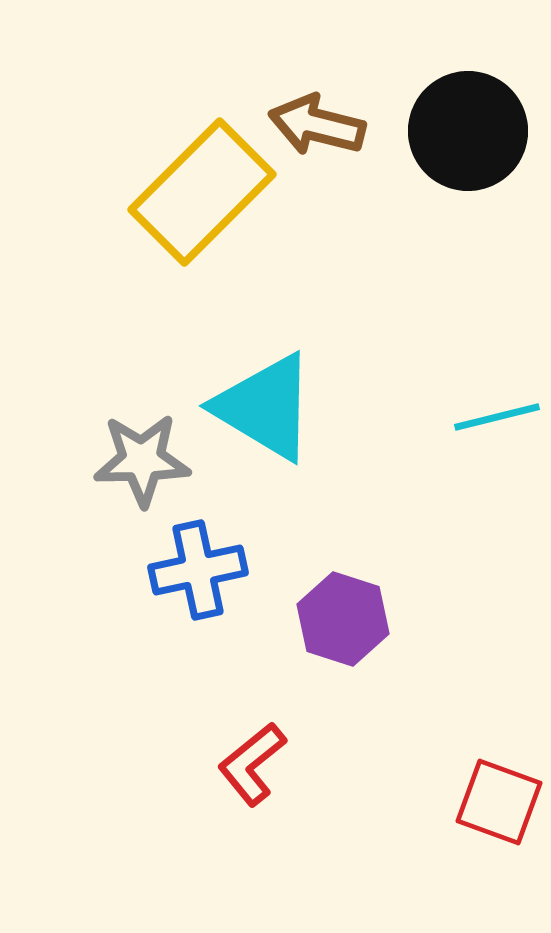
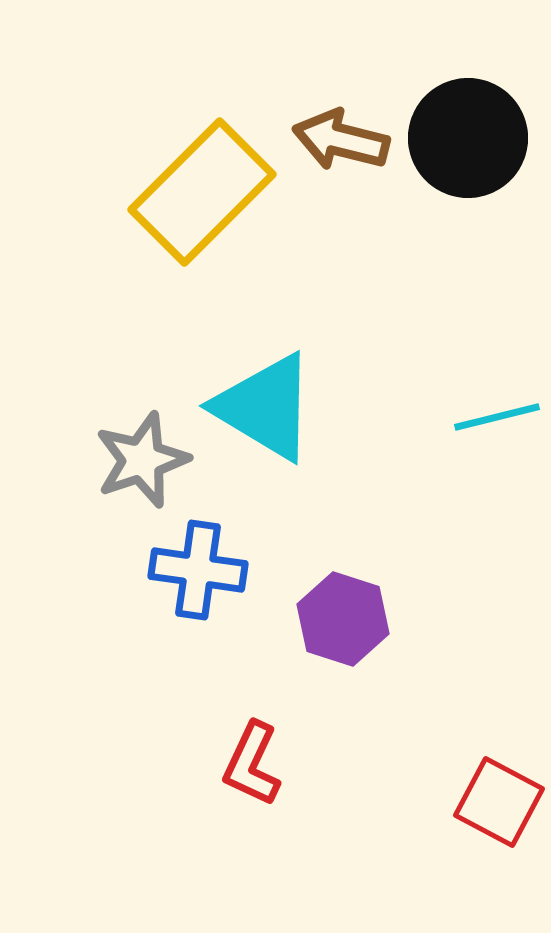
brown arrow: moved 24 px right, 15 px down
black circle: moved 7 px down
gray star: rotated 18 degrees counterclockwise
blue cross: rotated 20 degrees clockwise
red L-shape: rotated 26 degrees counterclockwise
red square: rotated 8 degrees clockwise
